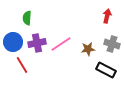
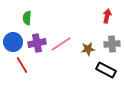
gray cross: rotated 21 degrees counterclockwise
